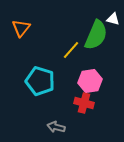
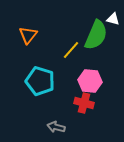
orange triangle: moved 7 px right, 7 px down
pink hexagon: rotated 15 degrees clockwise
